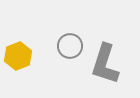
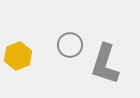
gray circle: moved 1 px up
